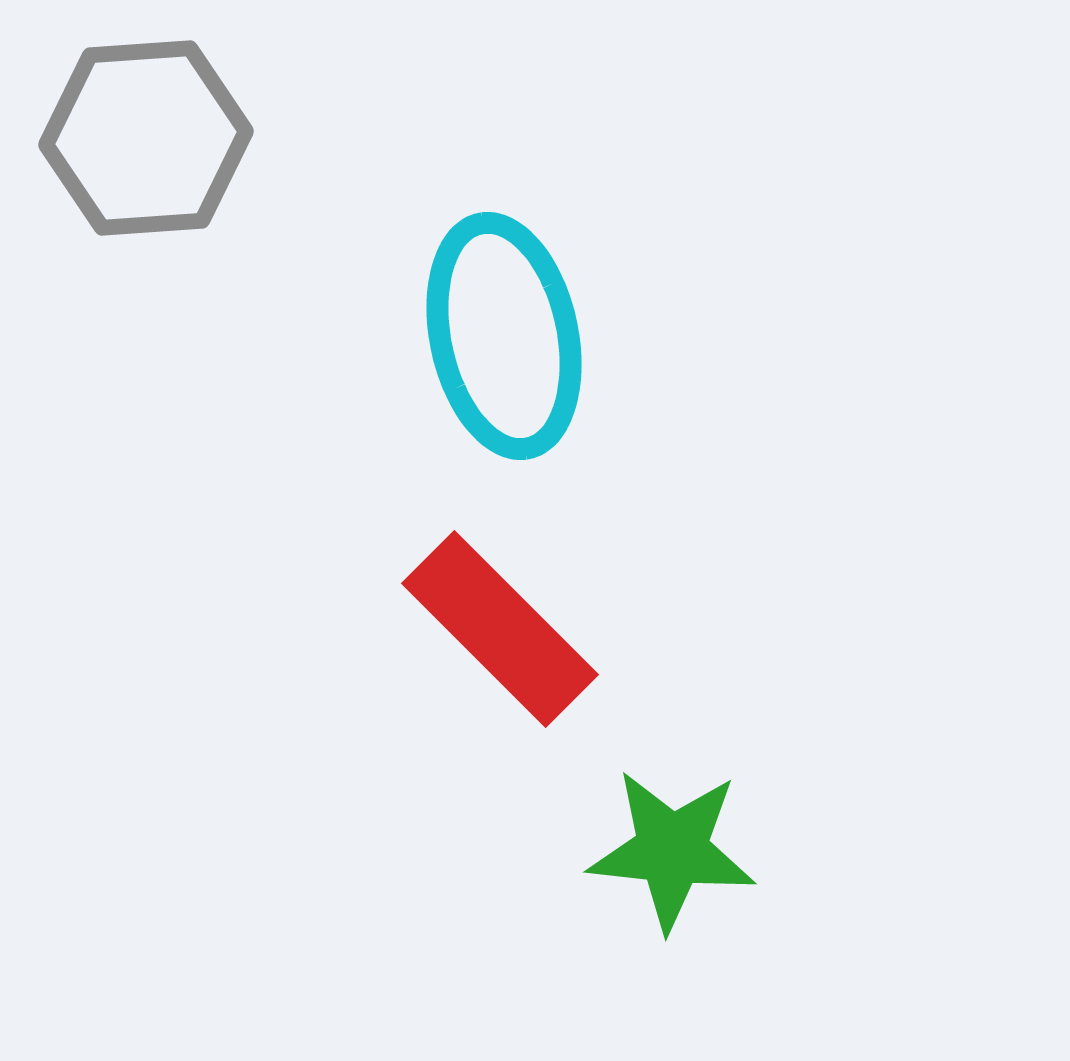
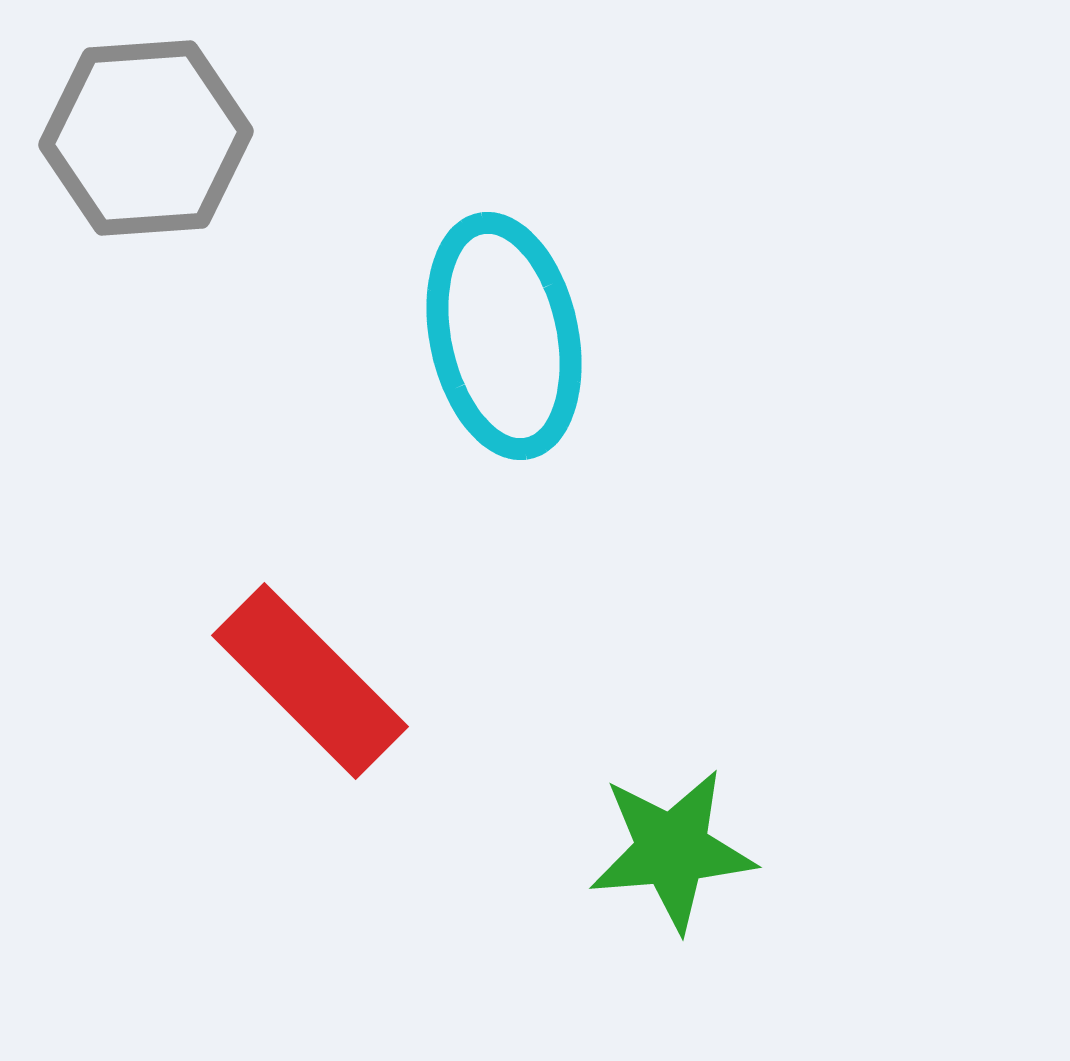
red rectangle: moved 190 px left, 52 px down
green star: rotated 11 degrees counterclockwise
